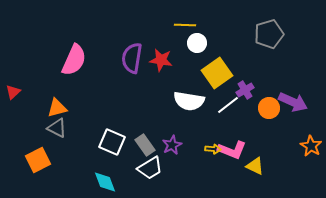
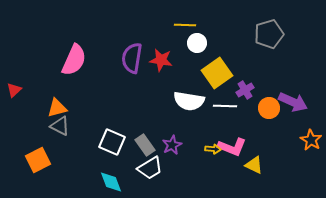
red triangle: moved 1 px right, 2 px up
white line: moved 3 px left, 1 px down; rotated 40 degrees clockwise
gray triangle: moved 3 px right, 2 px up
orange star: moved 6 px up
pink L-shape: moved 3 px up
yellow triangle: moved 1 px left, 1 px up
cyan diamond: moved 6 px right
